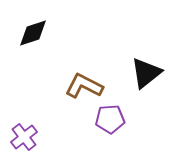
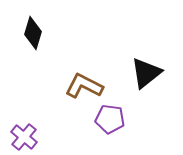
black diamond: rotated 56 degrees counterclockwise
purple pentagon: rotated 12 degrees clockwise
purple cross: rotated 12 degrees counterclockwise
